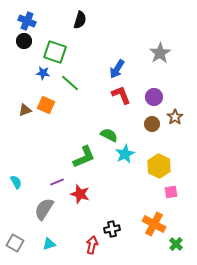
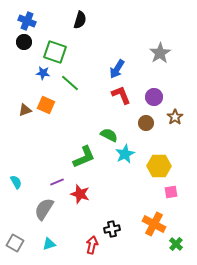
black circle: moved 1 px down
brown circle: moved 6 px left, 1 px up
yellow hexagon: rotated 25 degrees counterclockwise
